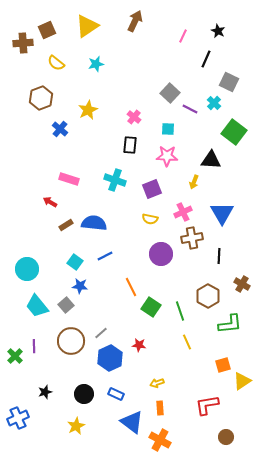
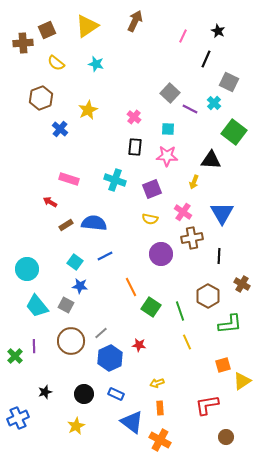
cyan star at (96, 64): rotated 28 degrees clockwise
black rectangle at (130, 145): moved 5 px right, 2 px down
pink cross at (183, 212): rotated 30 degrees counterclockwise
gray square at (66, 305): rotated 21 degrees counterclockwise
